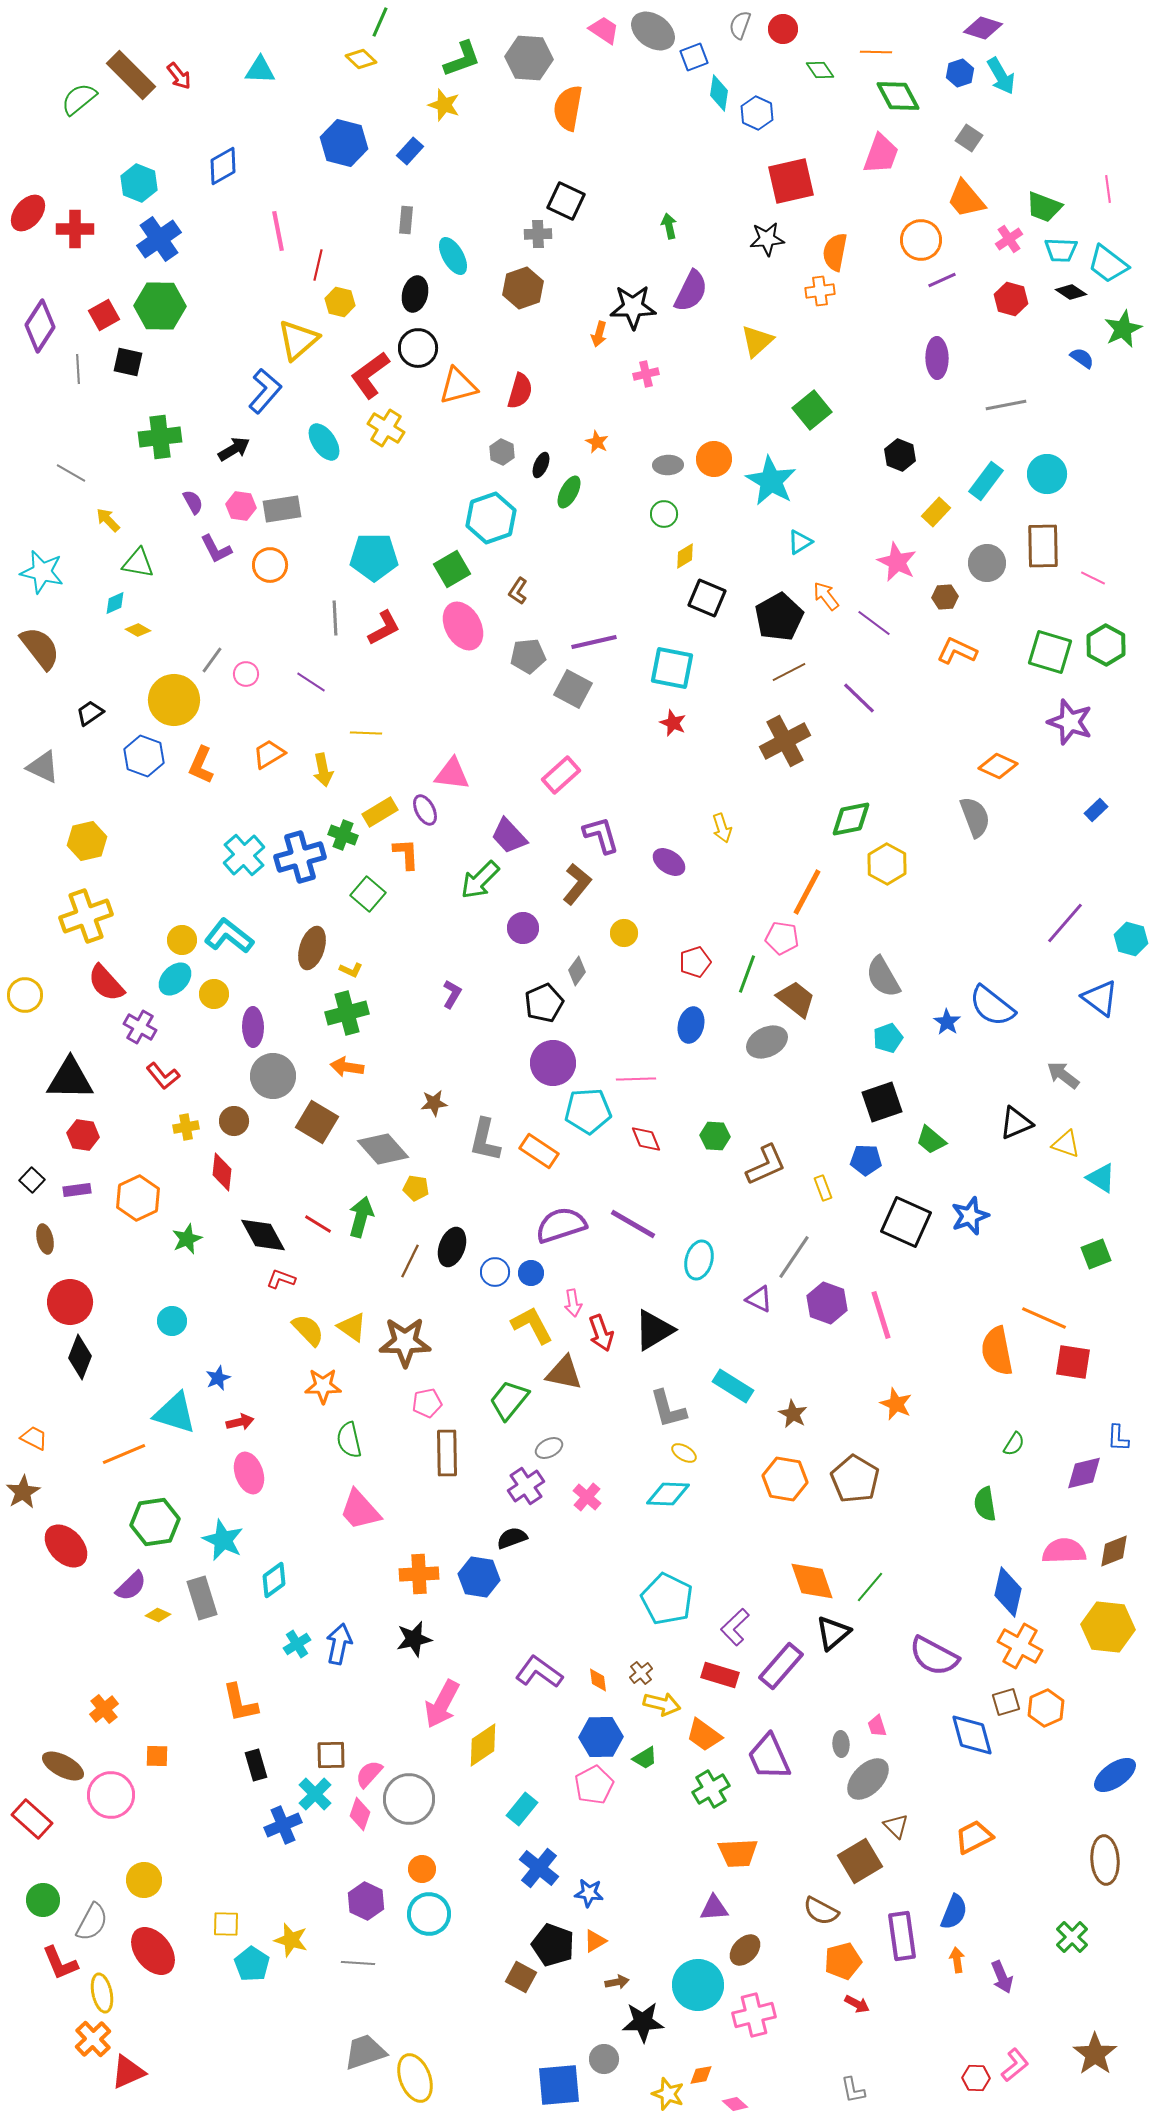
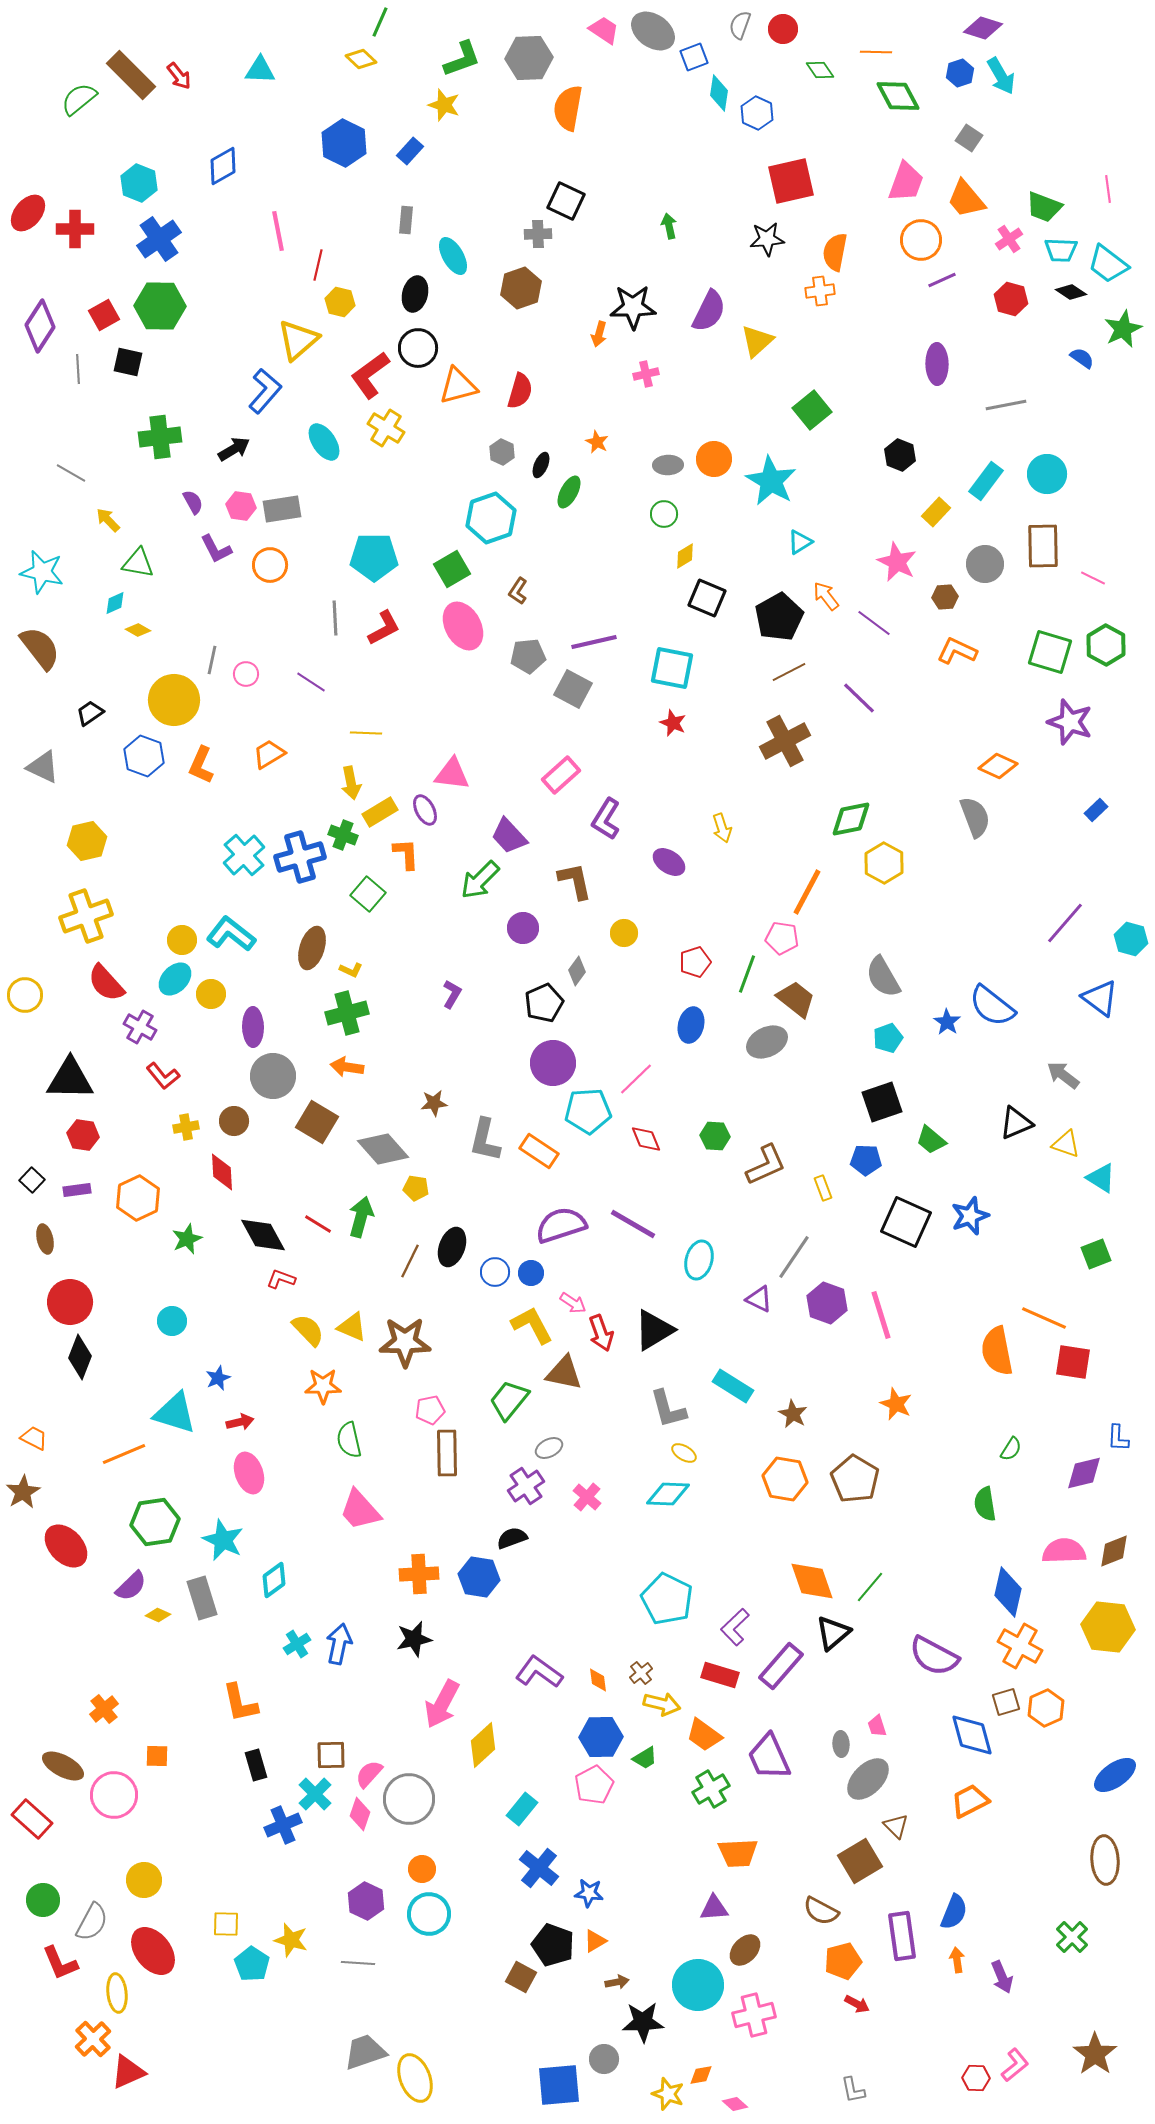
gray hexagon at (529, 58): rotated 6 degrees counterclockwise
blue hexagon at (344, 143): rotated 12 degrees clockwise
pink trapezoid at (881, 154): moved 25 px right, 28 px down
brown hexagon at (523, 288): moved 2 px left
purple semicircle at (691, 291): moved 18 px right, 20 px down
purple ellipse at (937, 358): moved 6 px down
gray circle at (987, 563): moved 2 px left, 1 px down
gray line at (212, 660): rotated 24 degrees counterclockwise
yellow arrow at (323, 770): moved 28 px right, 13 px down
purple L-shape at (601, 835): moved 5 px right, 16 px up; rotated 132 degrees counterclockwise
yellow hexagon at (887, 864): moved 3 px left, 1 px up
brown L-shape at (577, 884): moved 2 px left, 3 px up; rotated 51 degrees counterclockwise
cyan L-shape at (229, 936): moved 2 px right, 2 px up
yellow circle at (214, 994): moved 3 px left
pink line at (636, 1079): rotated 42 degrees counterclockwise
red diamond at (222, 1172): rotated 9 degrees counterclockwise
pink arrow at (573, 1303): rotated 48 degrees counterclockwise
yellow triangle at (352, 1327): rotated 12 degrees counterclockwise
pink pentagon at (427, 1403): moved 3 px right, 7 px down
green semicircle at (1014, 1444): moved 3 px left, 5 px down
yellow diamond at (483, 1745): rotated 9 degrees counterclockwise
pink circle at (111, 1795): moved 3 px right
orange trapezoid at (974, 1837): moved 4 px left, 36 px up
yellow ellipse at (102, 1993): moved 15 px right; rotated 6 degrees clockwise
